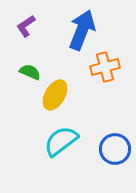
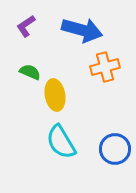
blue arrow: rotated 84 degrees clockwise
yellow ellipse: rotated 40 degrees counterclockwise
cyan semicircle: moved 1 px down; rotated 84 degrees counterclockwise
